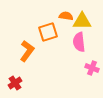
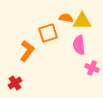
orange semicircle: moved 2 px down
orange square: moved 1 px down
pink semicircle: moved 3 px down
